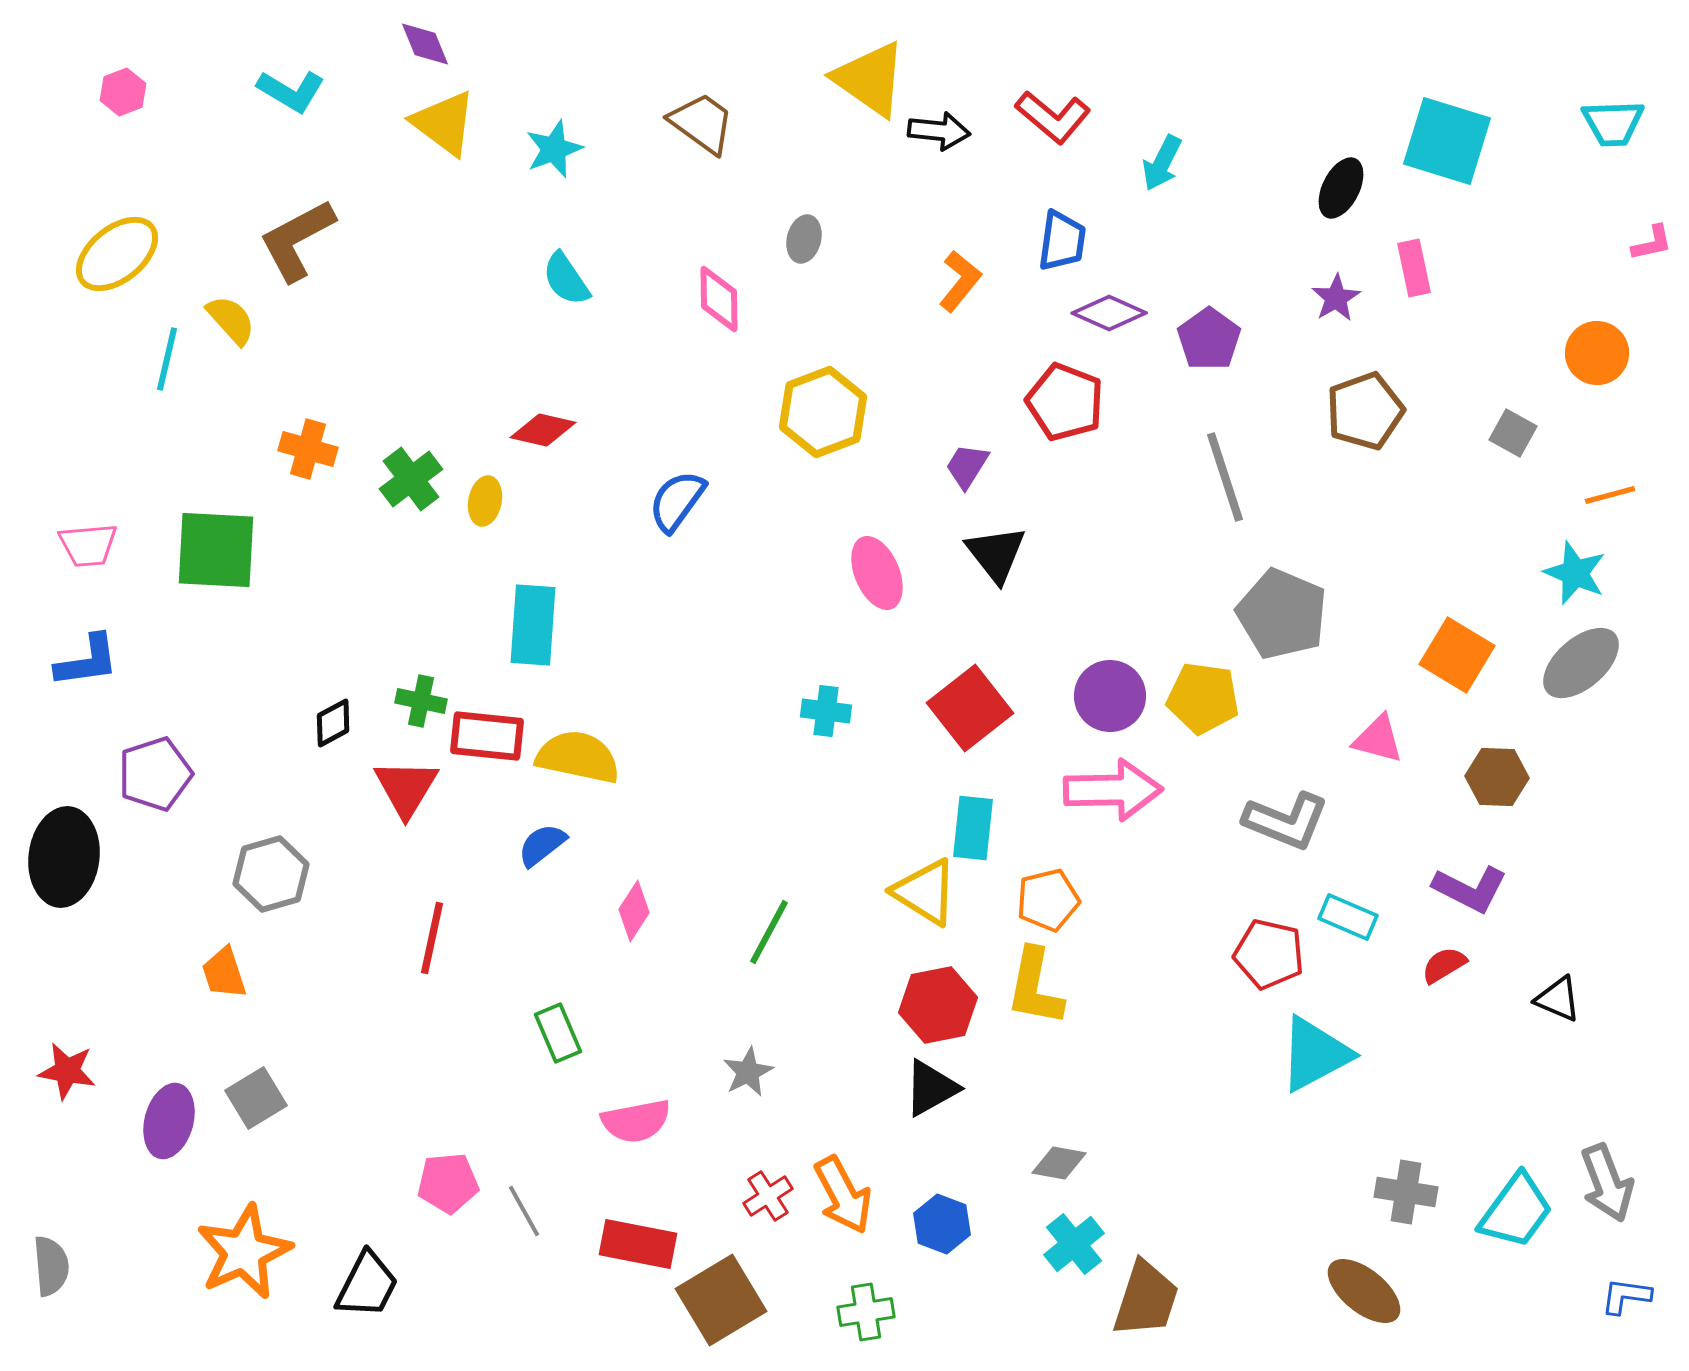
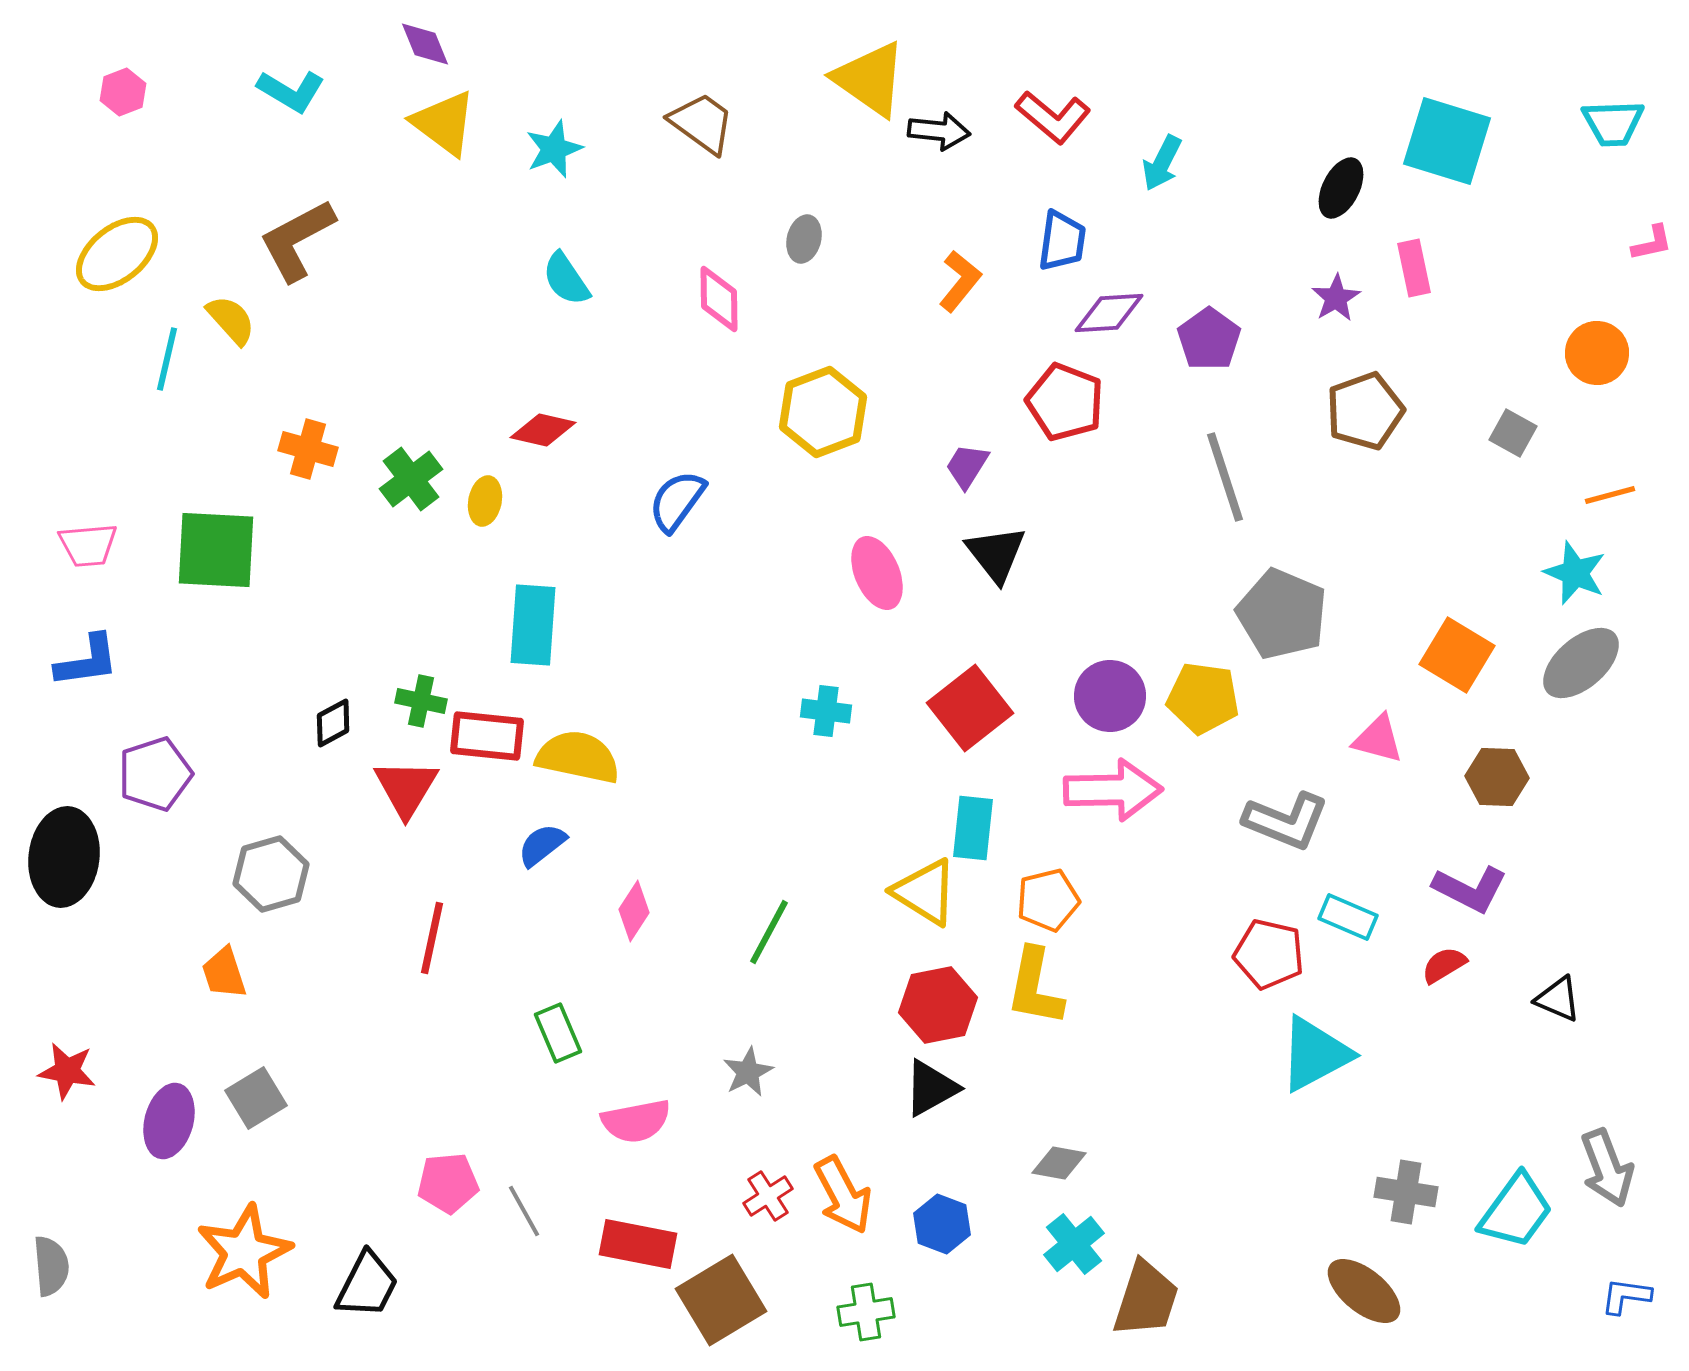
purple diamond at (1109, 313): rotated 28 degrees counterclockwise
gray arrow at (1607, 1183): moved 15 px up
